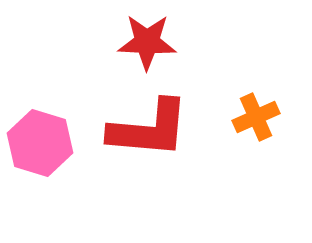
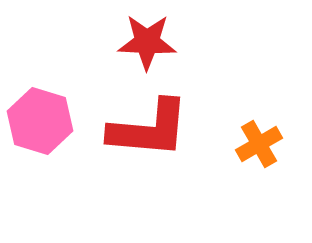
orange cross: moved 3 px right, 27 px down; rotated 6 degrees counterclockwise
pink hexagon: moved 22 px up
